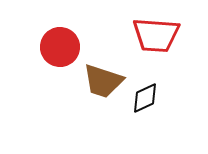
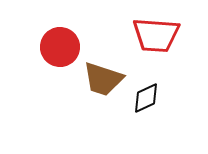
brown trapezoid: moved 2 px up
black diamond: moved 1 px right
